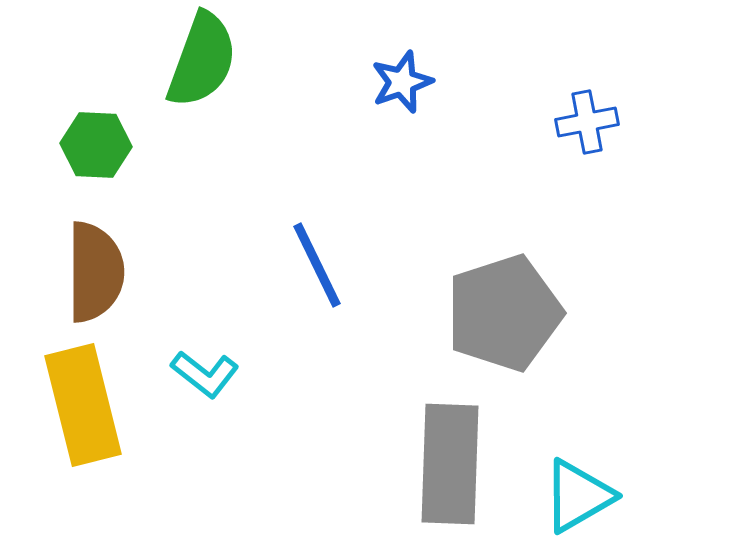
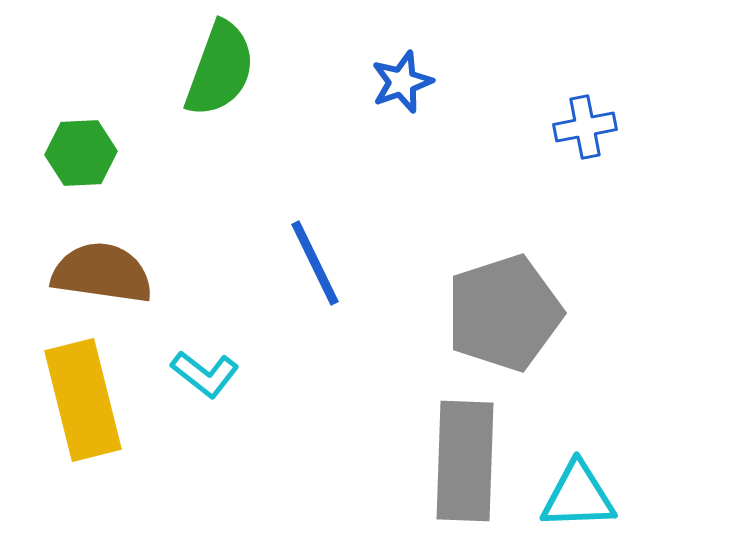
green semicircle: moved 18 px right, 9 px down
blue cross: moved 2 px left, 5 px down
green hexagon: moved 15 px left, 8 px down; rotated 6 degrees counterclockwise
blue line: moved 2 px left, 2 px up
brown semicircle: moved 7 px right, 1 px down; rotated 82 degrees counterclockwise
yellow rectangle: moved 5 px up
gray rectangle: moved 15 px right, 3 px up
cyan triangle: rotated 28 degrees clockwise
